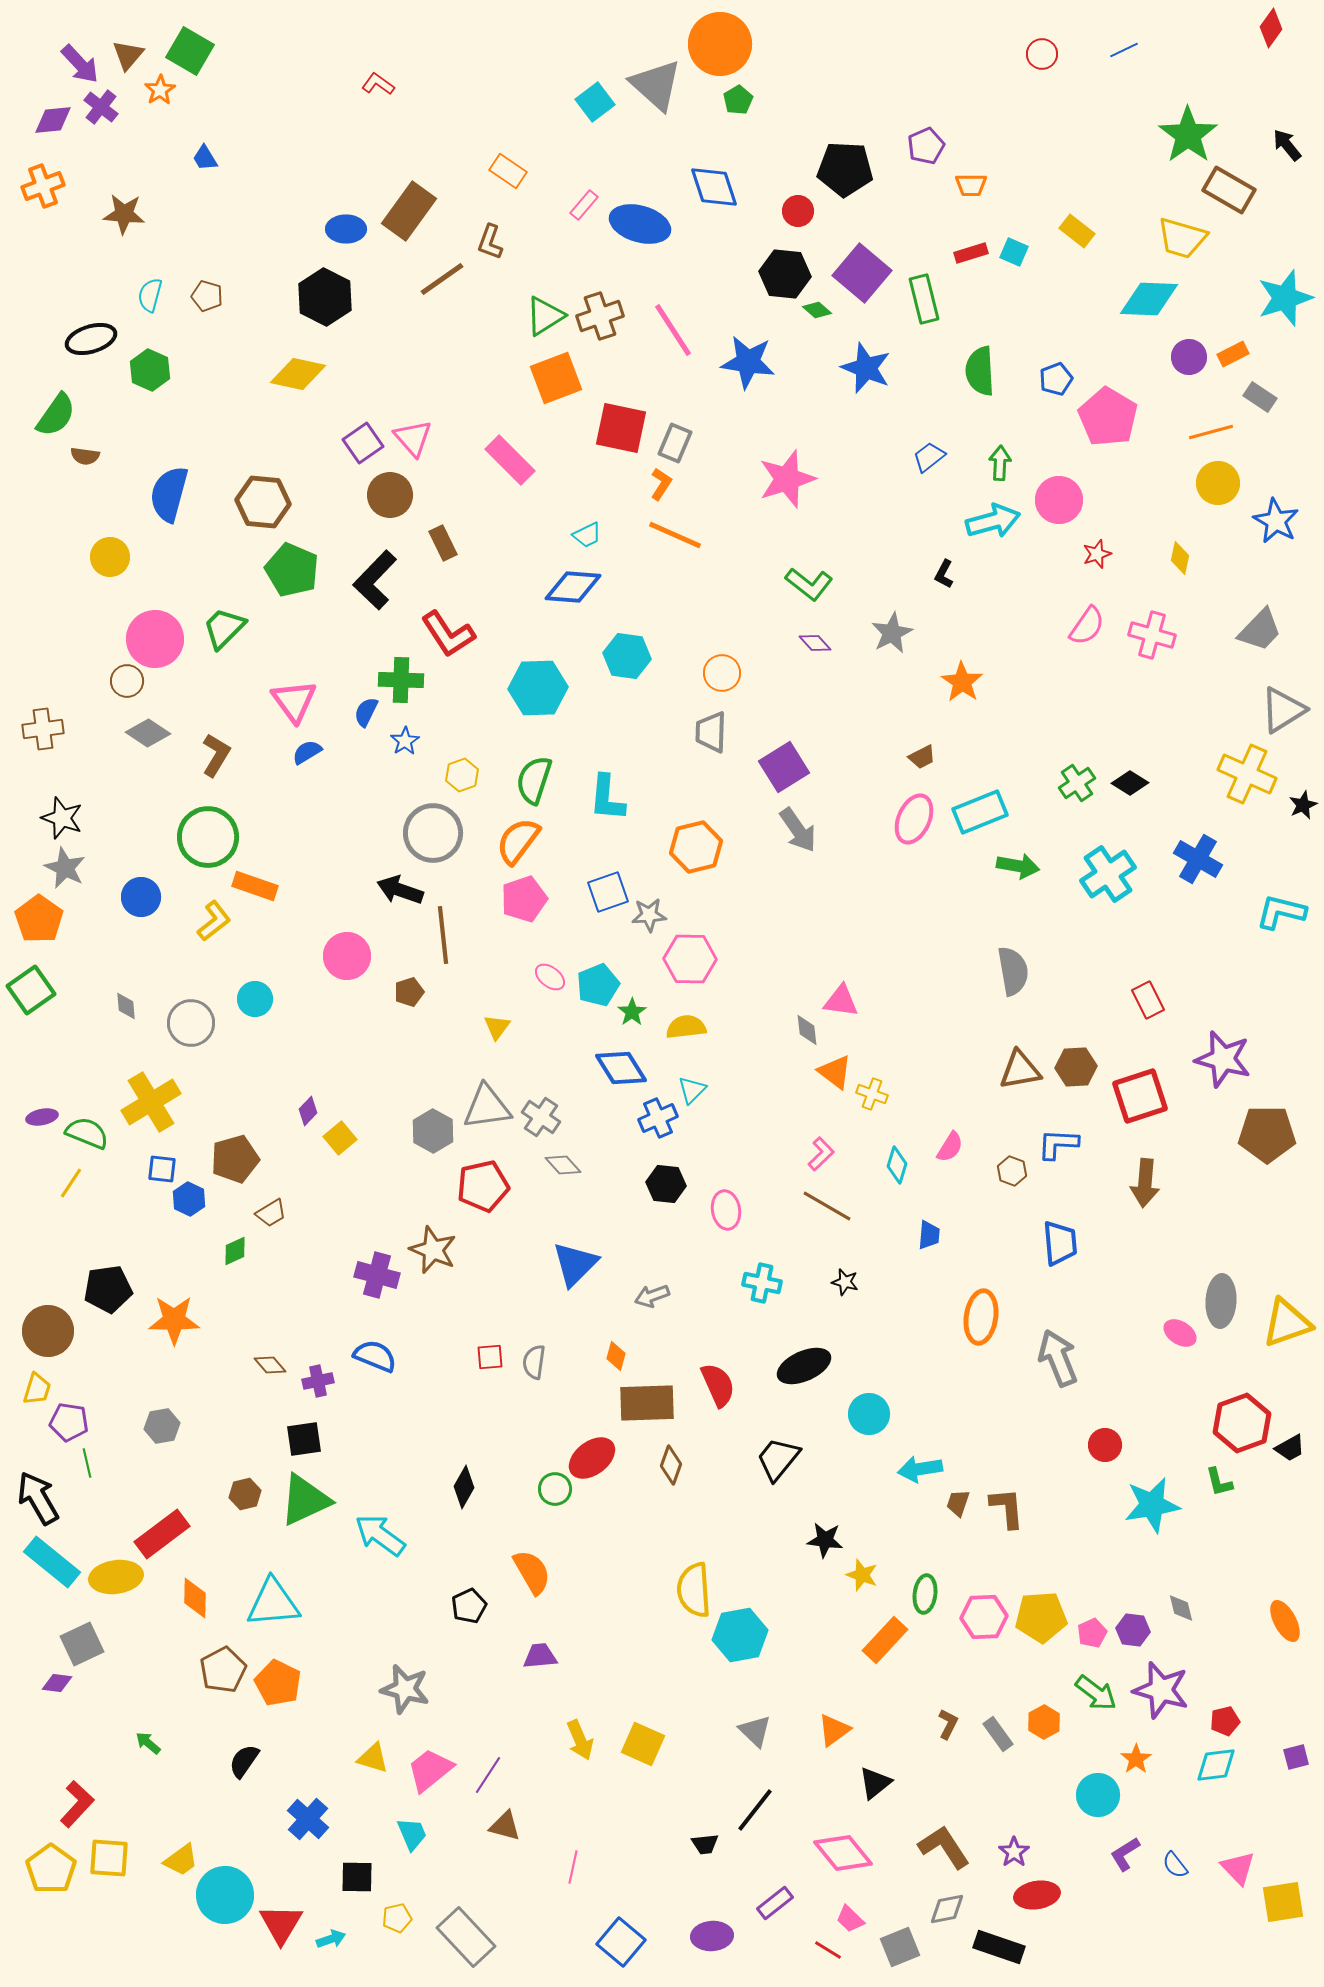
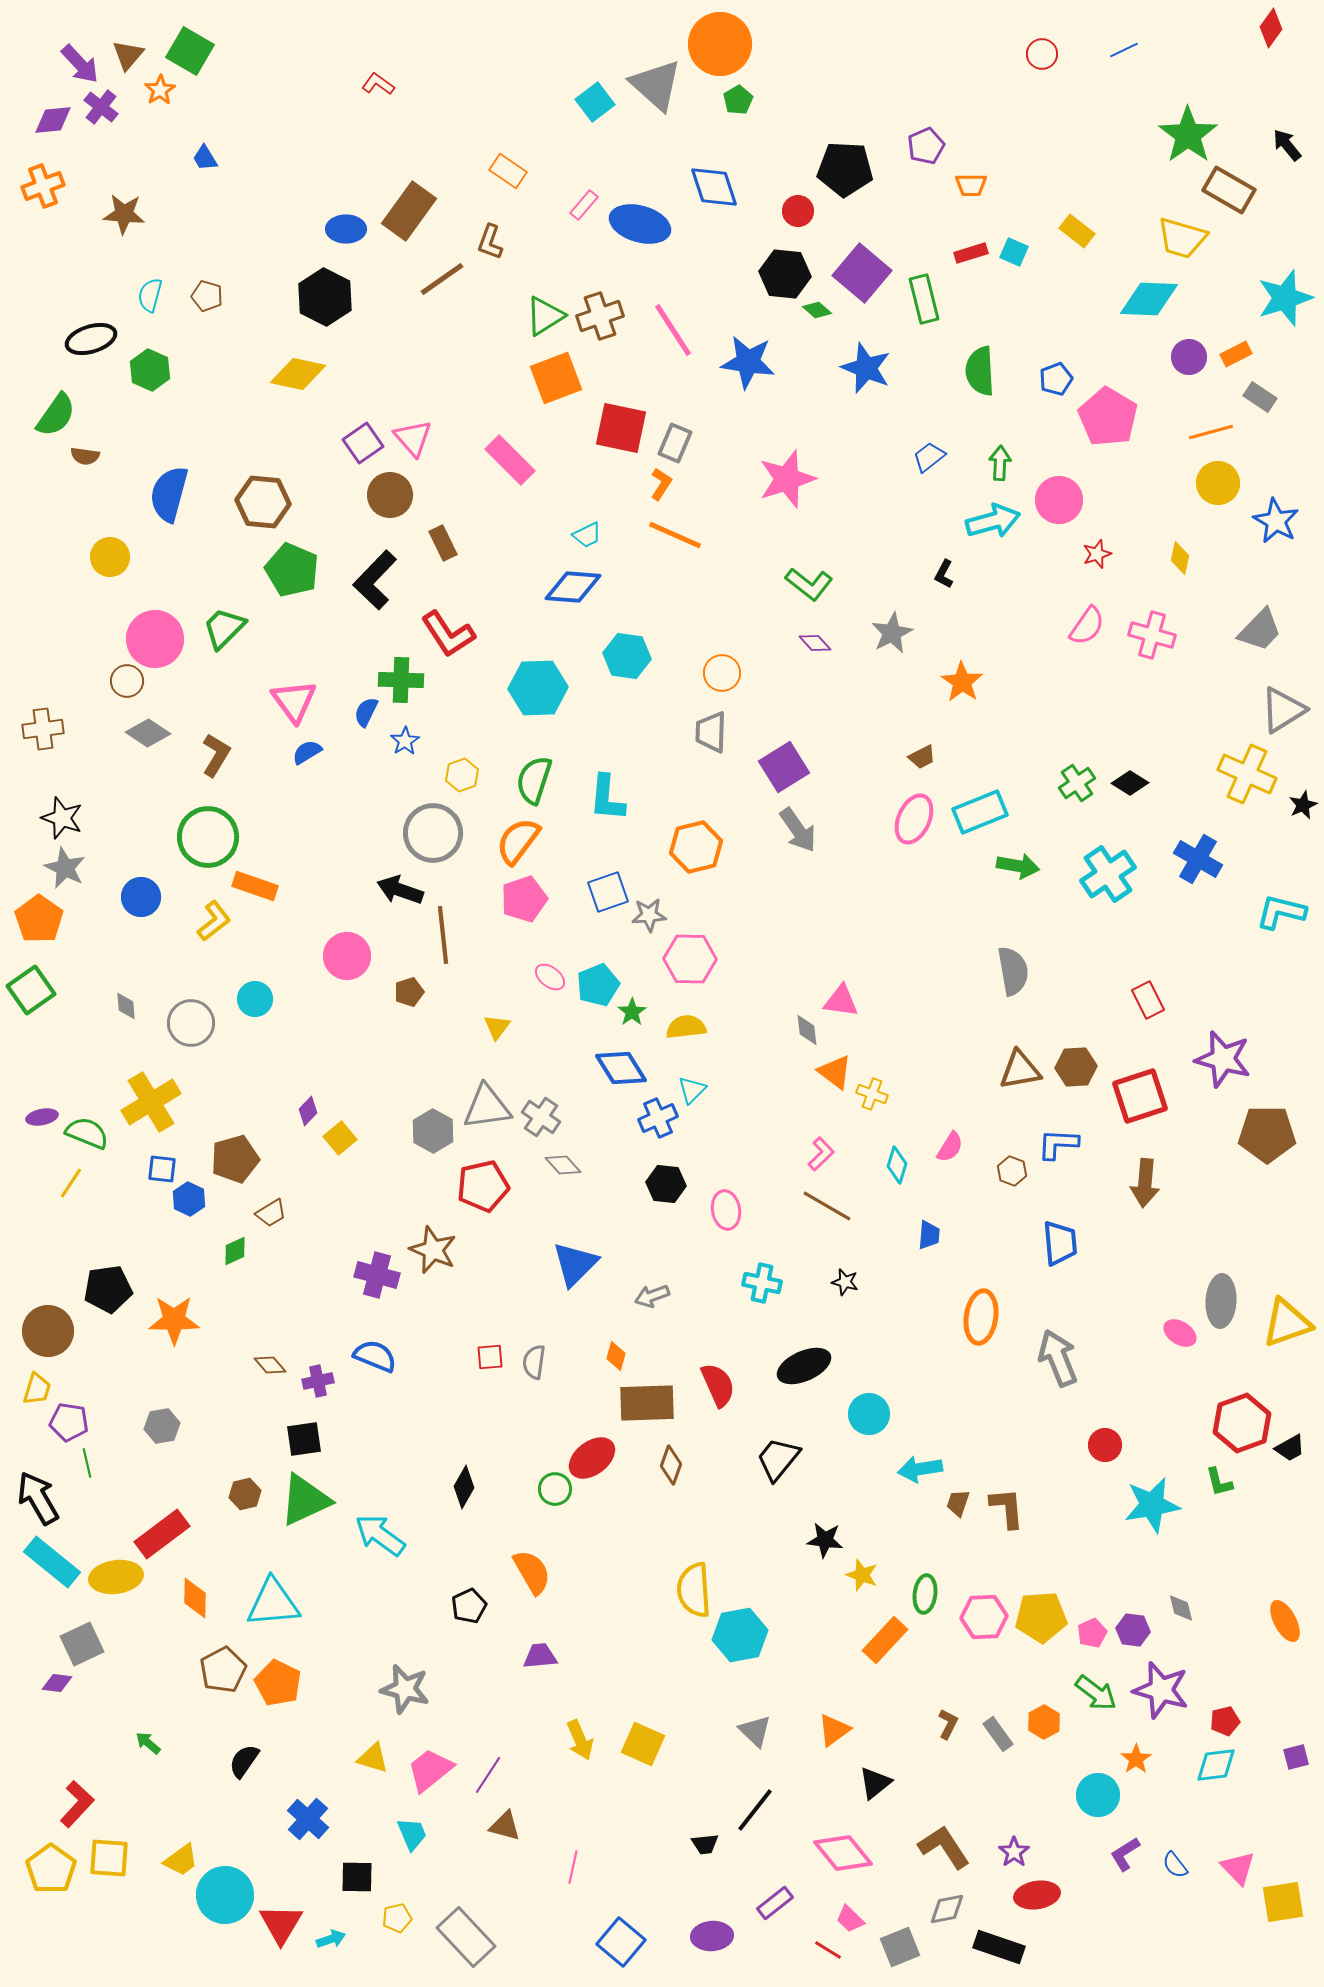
orange rectangle at (1233, 354): moved 3 px right
